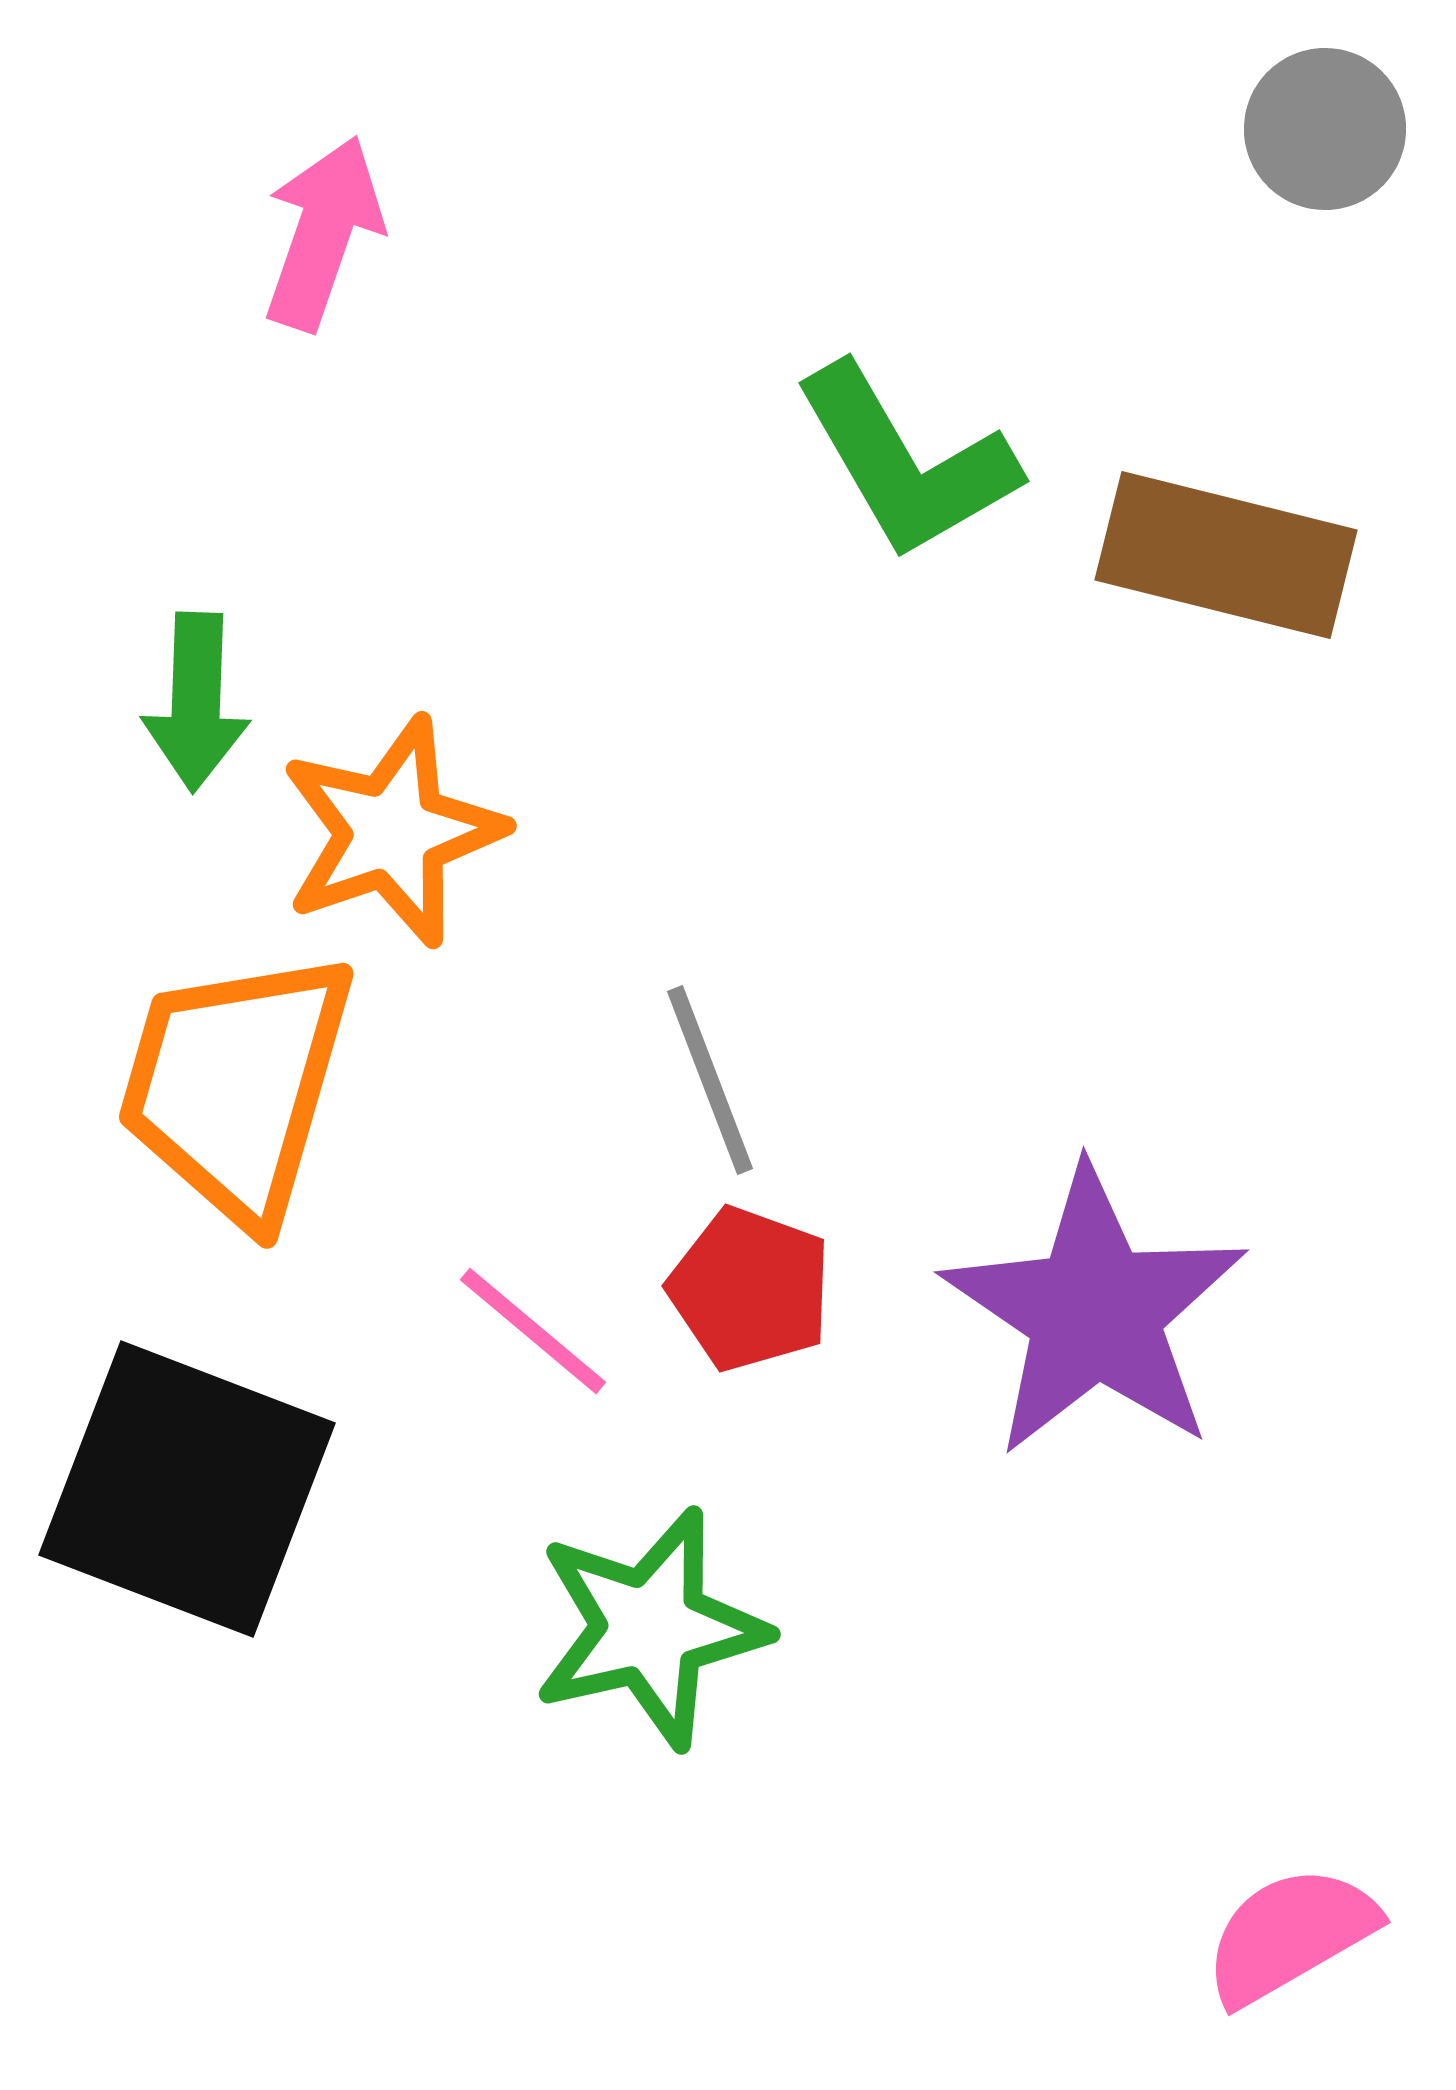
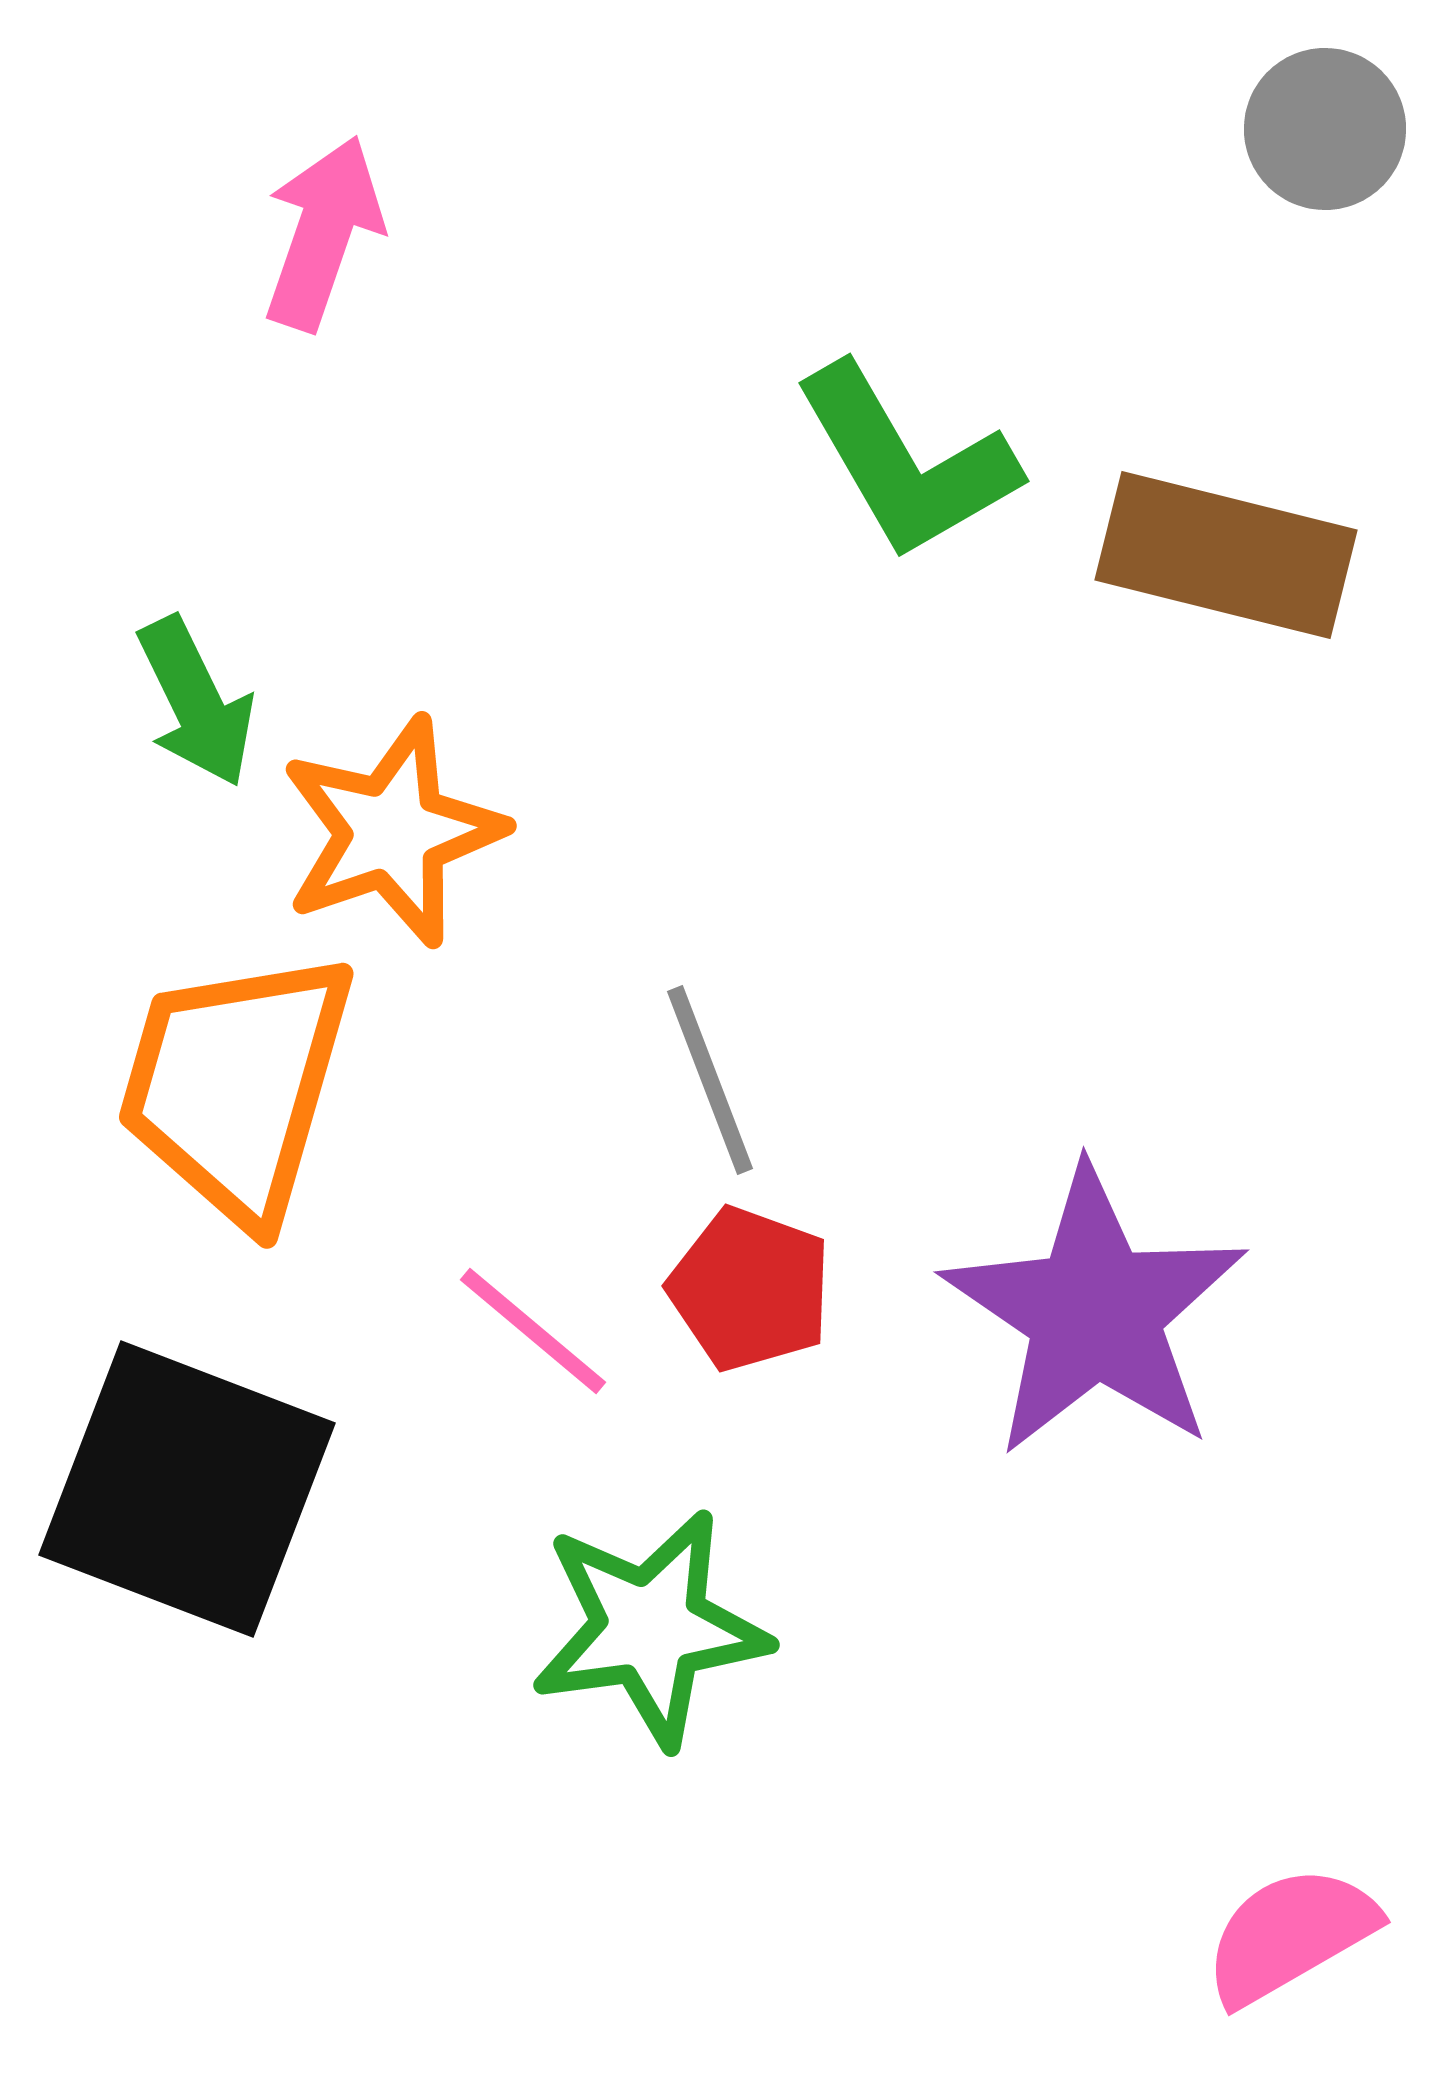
green arrow: rotated 28 degrees counterclockwise
green star: rotated 5 degrees clockwise
